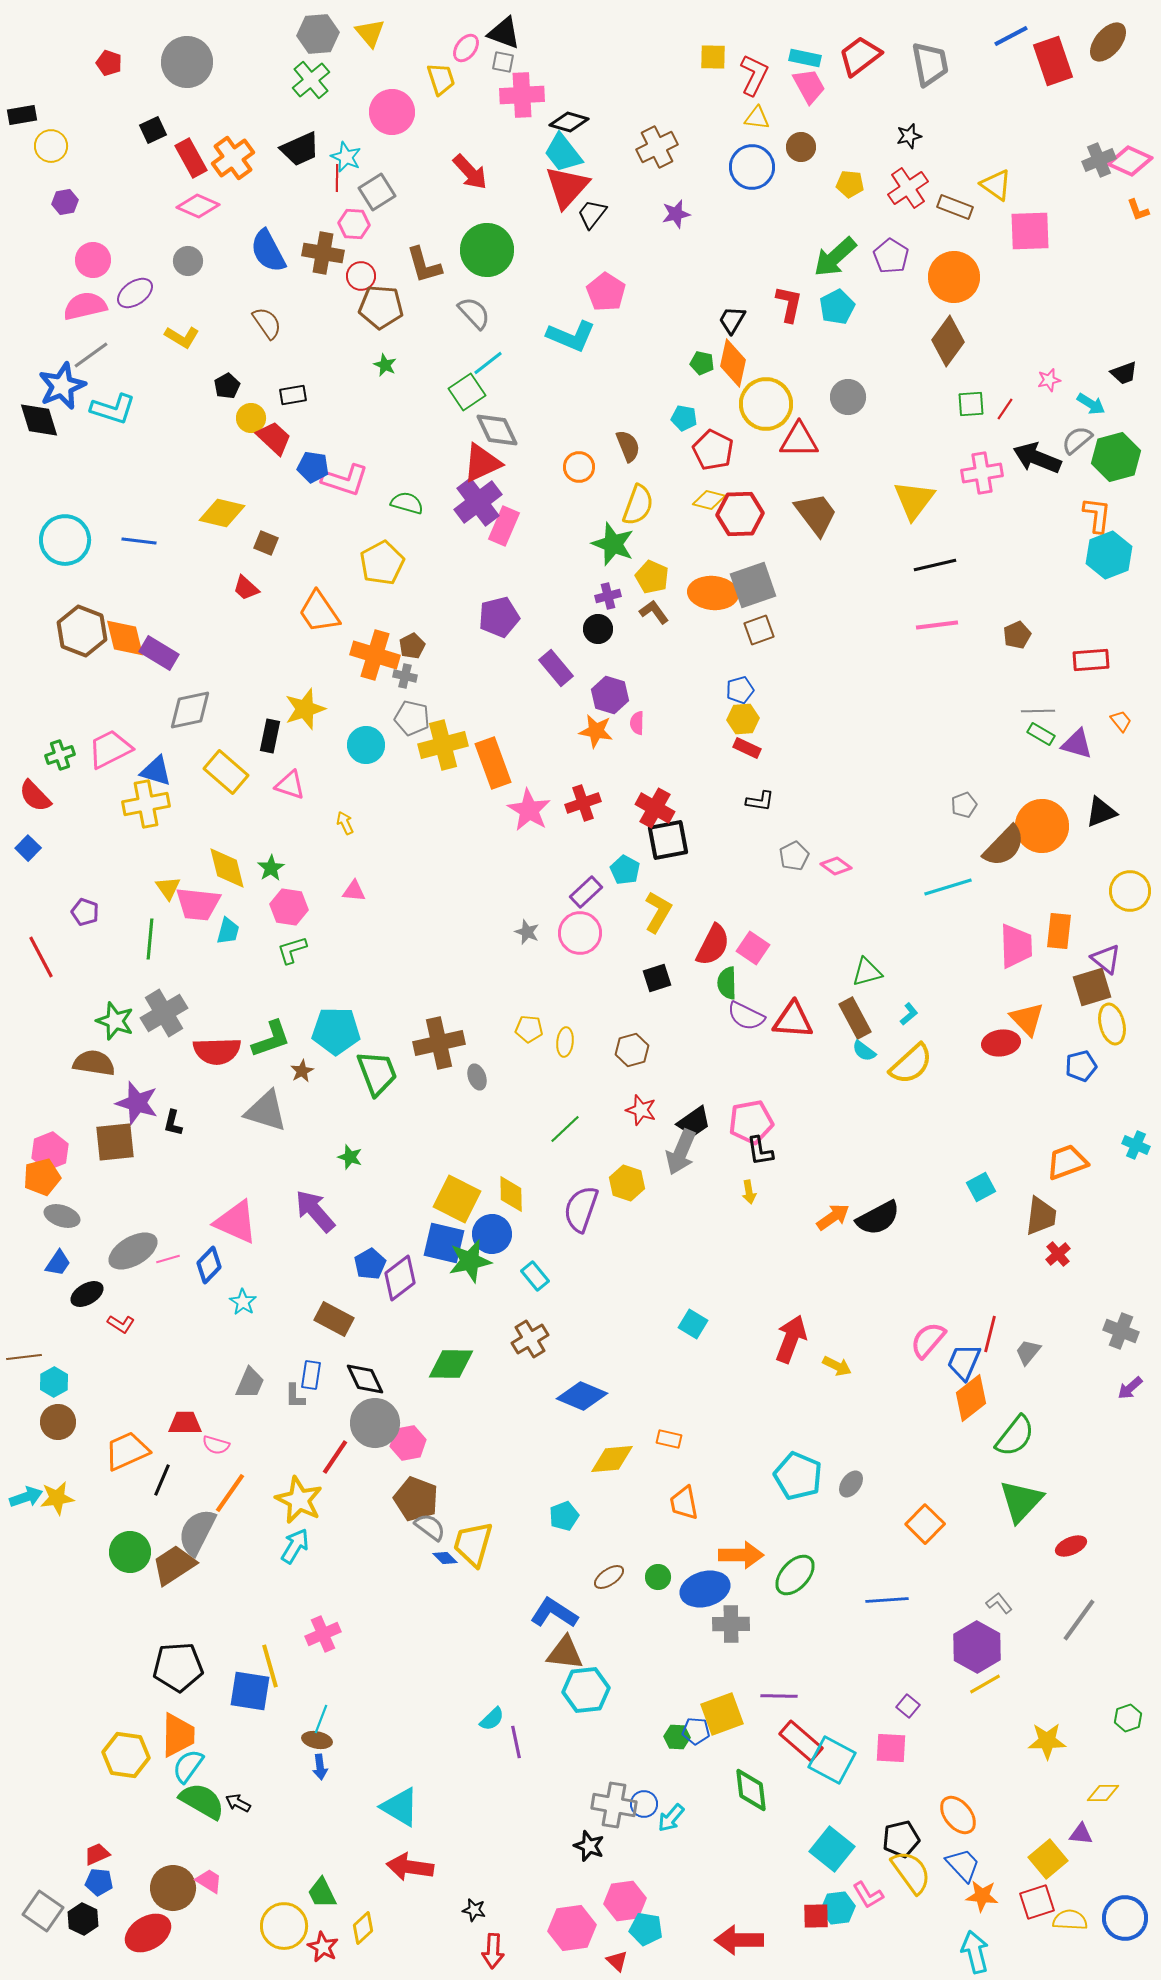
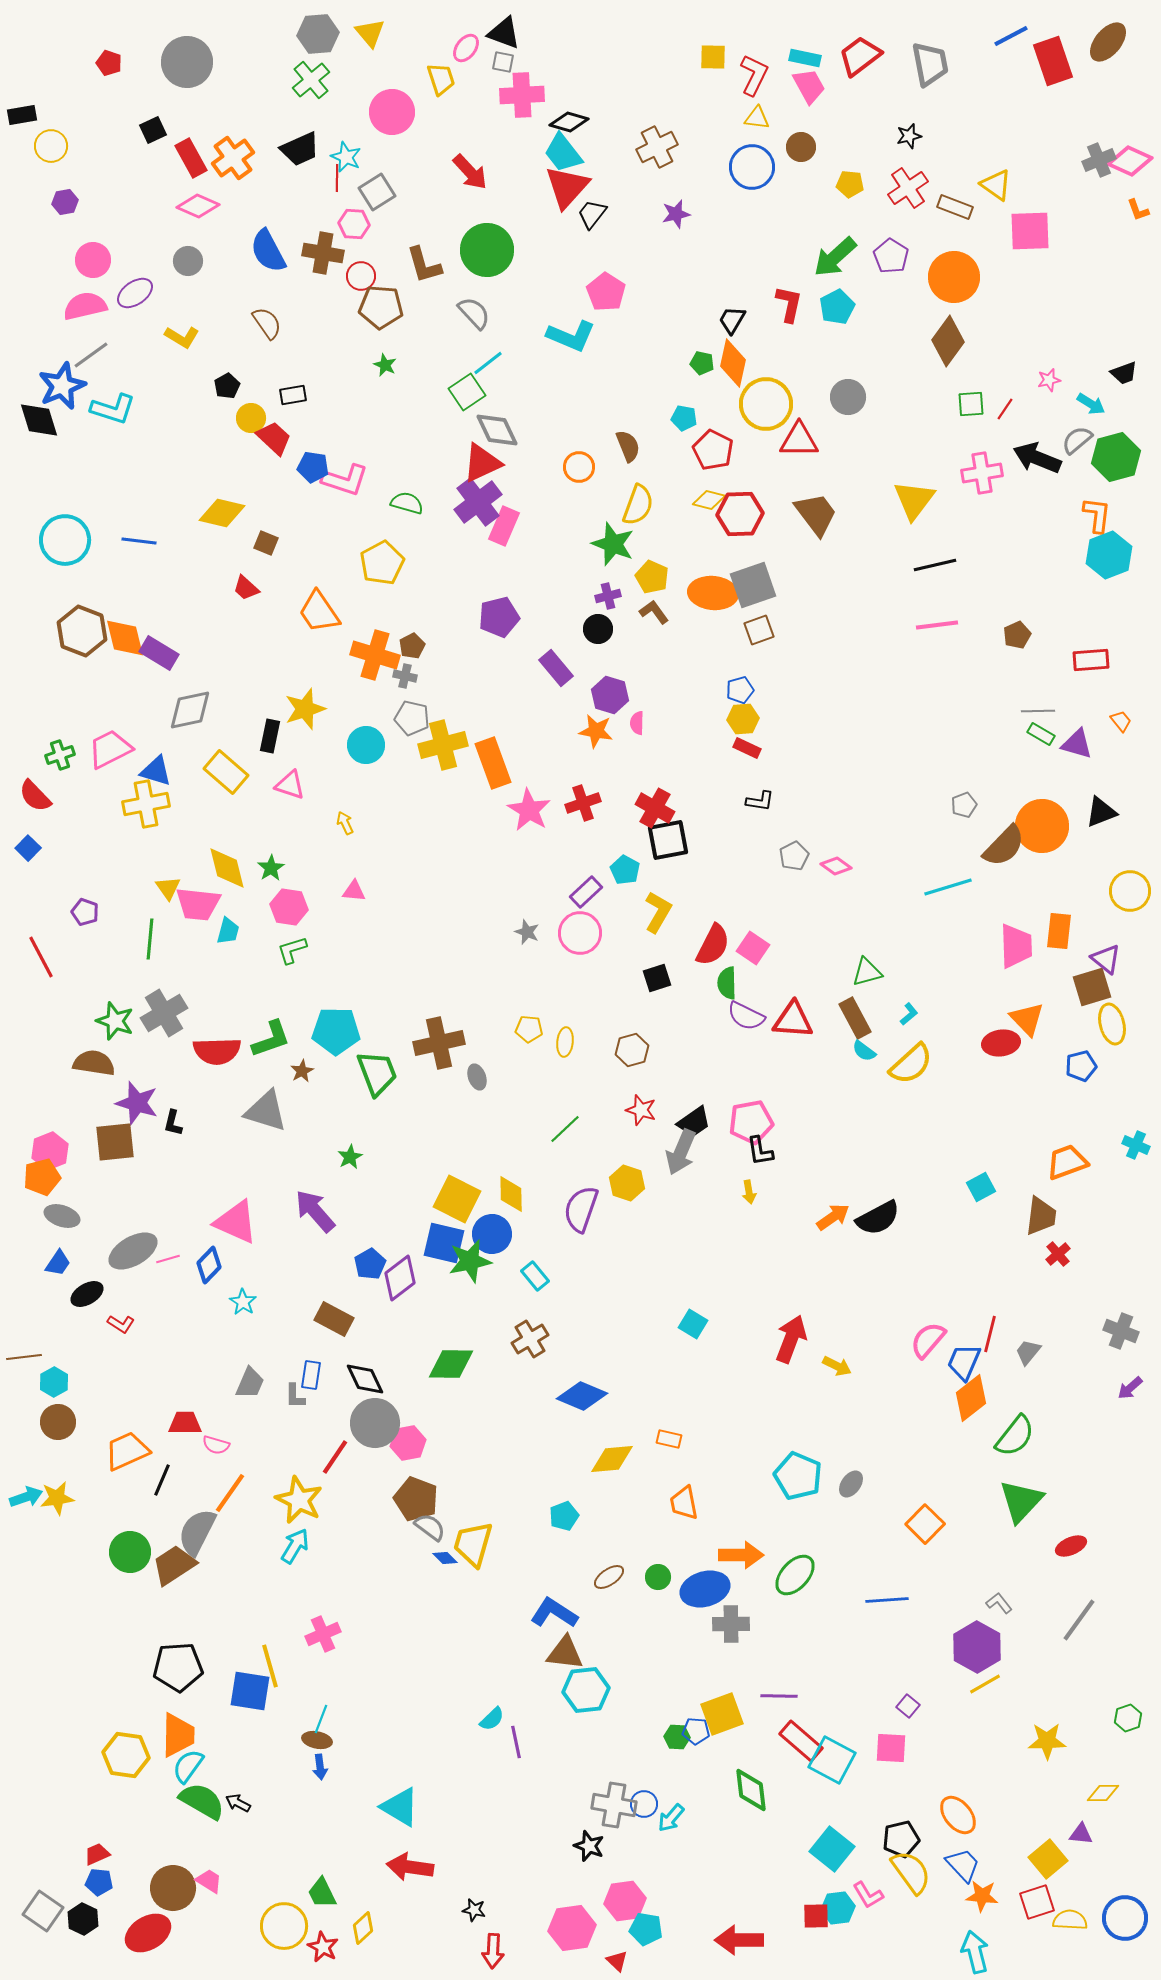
green star at (350, 1157): rotated 25 degrees clockwise
